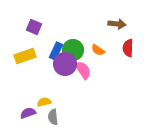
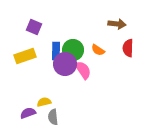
blue rectangle: rotated 24 degrees counterclockwise
